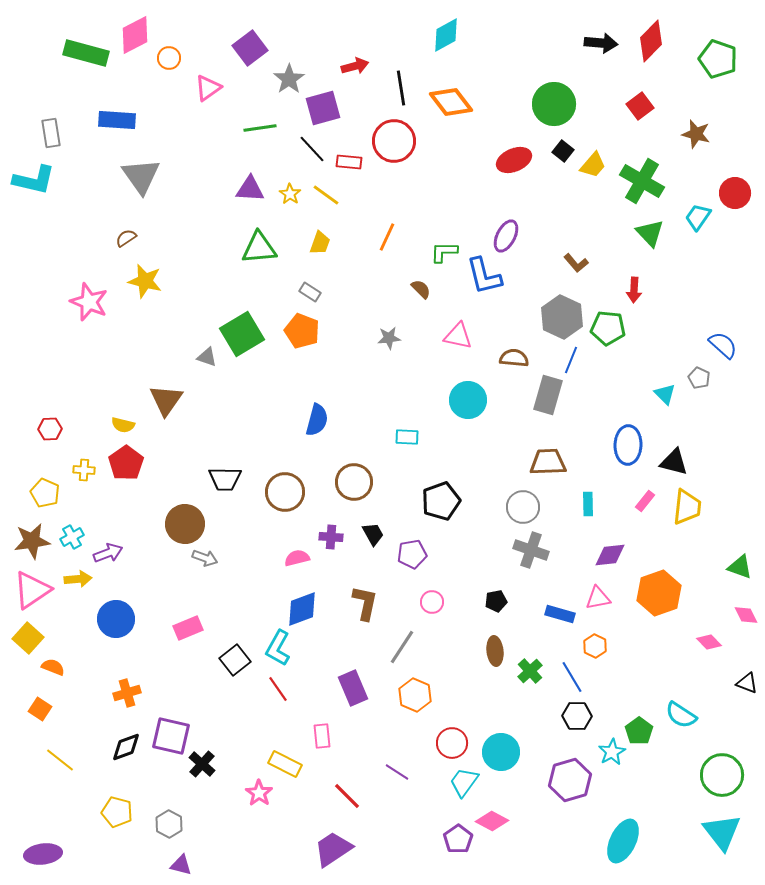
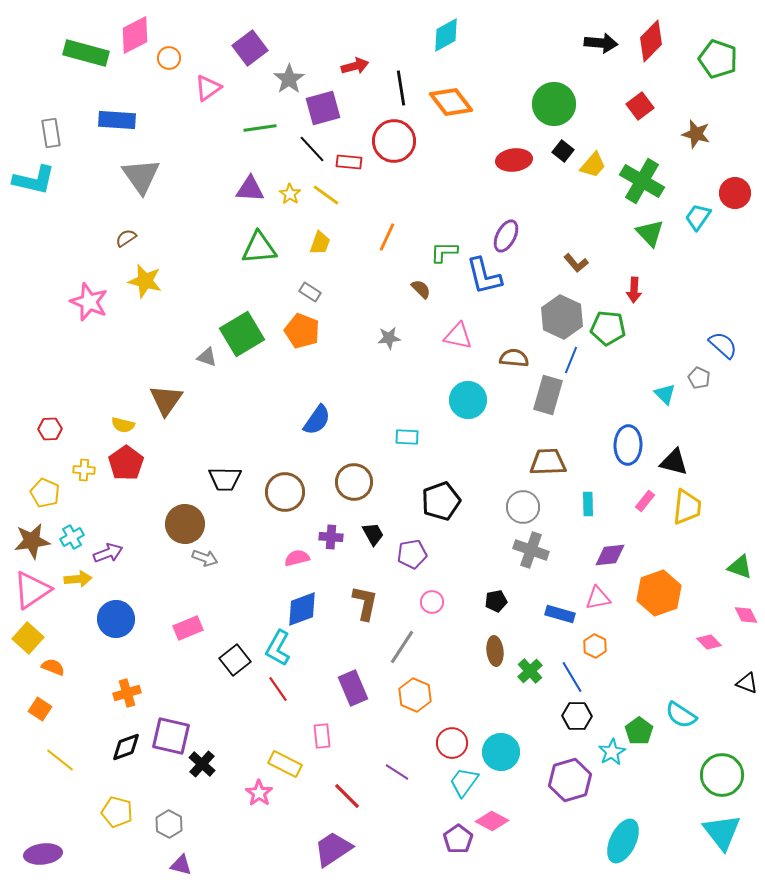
red ellipse at (514, 160): rotated 16 degrees clockwise
blue semicircle at (317, 420): rotated 20 degrees clockwise
